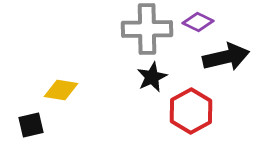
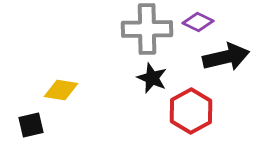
black star: moved 1 px down; rotated 24 degrees counterclockwise
